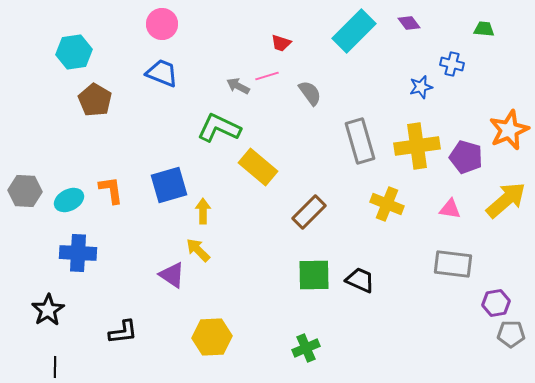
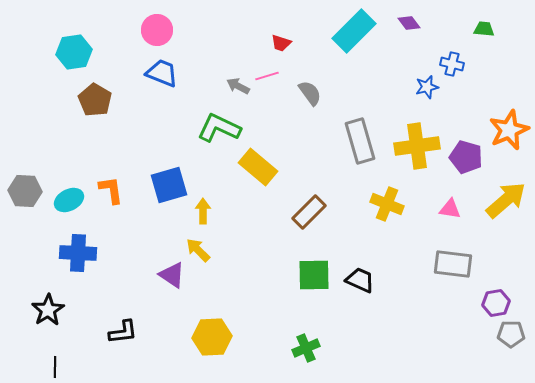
pink circle at (162, 24): moved 5 px left, 6 px down
blue star at (421, 87): moved 6 px right
